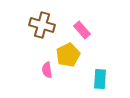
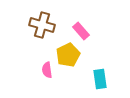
pink rectangle: moved 1 px left, 1 px down
cyan rectangle: rotated 12 degrees counterclockwise
